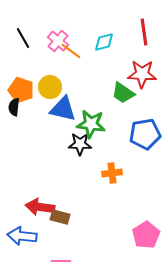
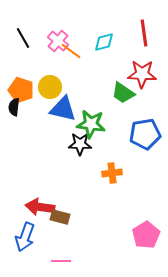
red line: moved 1 px down
blue arrow: moved 3 px right, 1 px down; rotated 76 degrees counterclockwise
